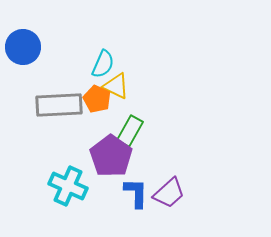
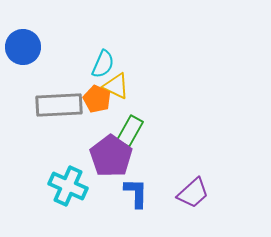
purple trapezoid: moved 24 px right
